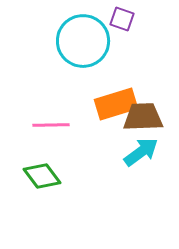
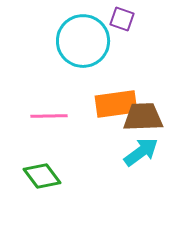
orange rectangle: rotated 9 degrees clockwise
pink line: moved 2 px left, 9 px up
